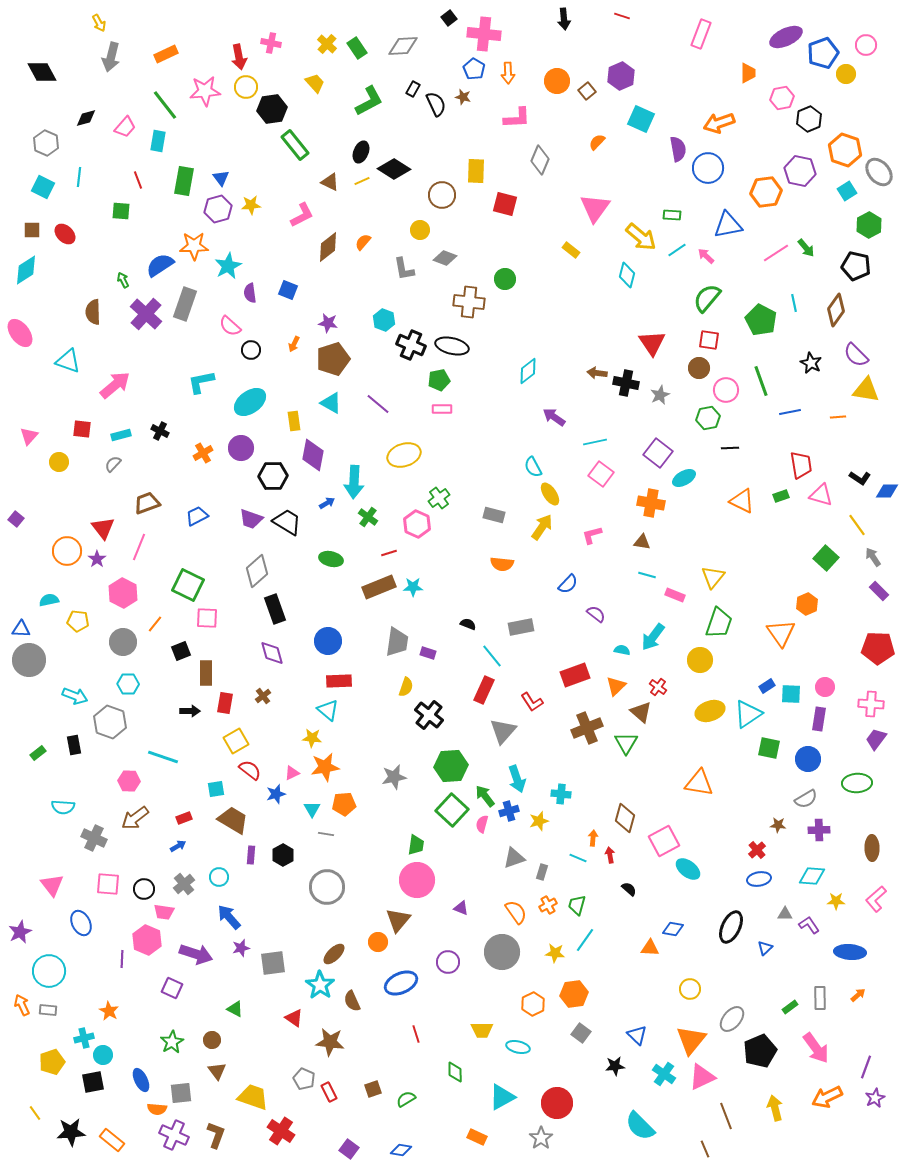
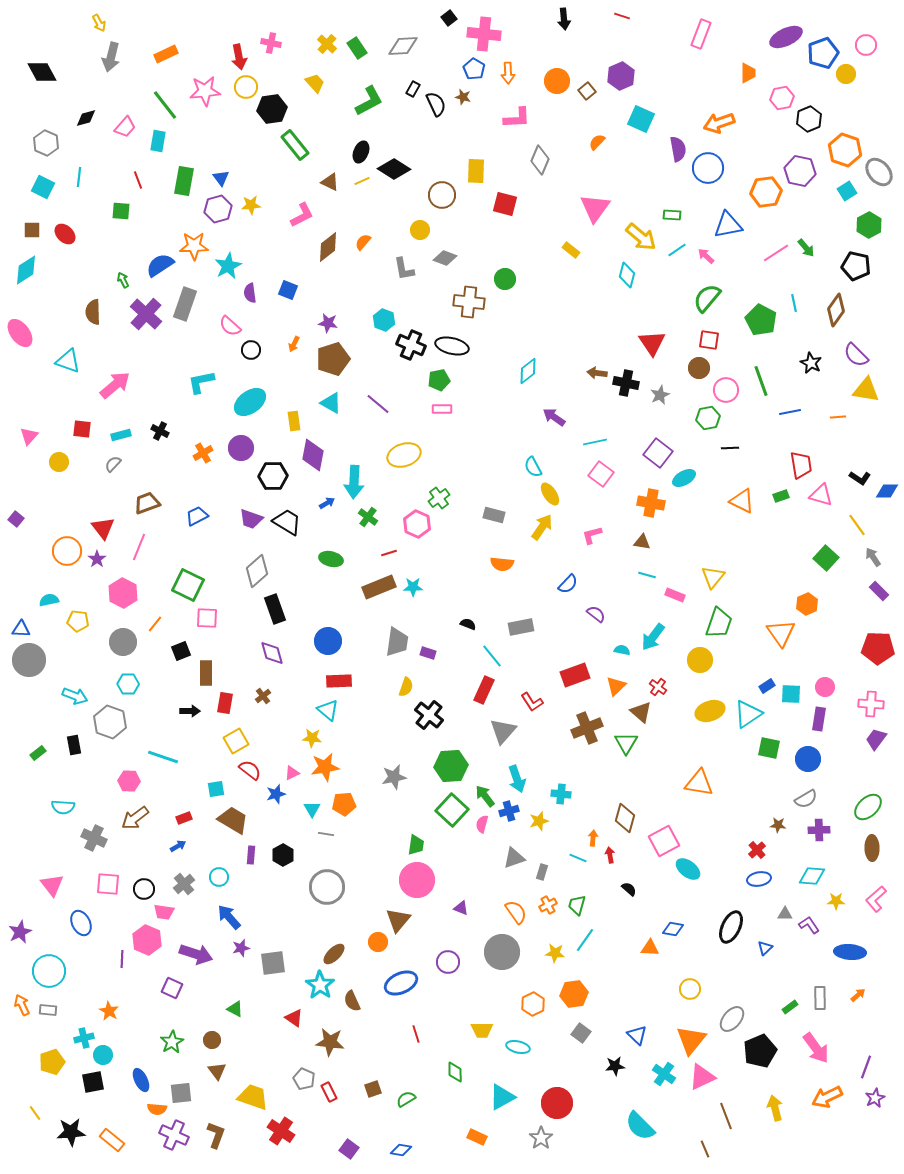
green ellipse at (857, 783): moved 11 px right, 24 px down; rotated 40 degrees counterclockwise
